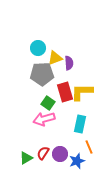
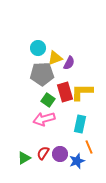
purple semicircle: rotated 32 degrees clockwise
green square: moved 3 px up
green triangle: moved 2 px left
